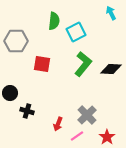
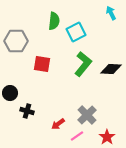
red arrow: rotated 32 degrees clockwise
